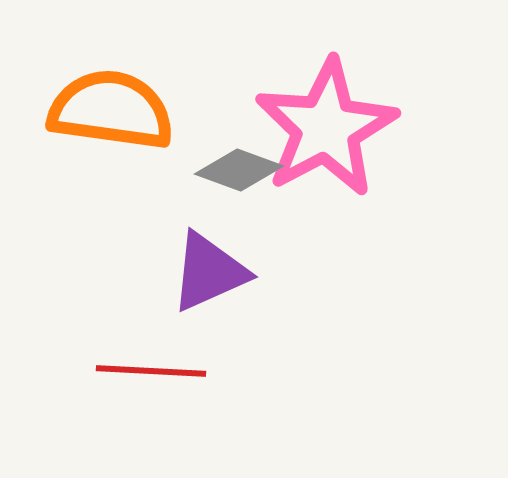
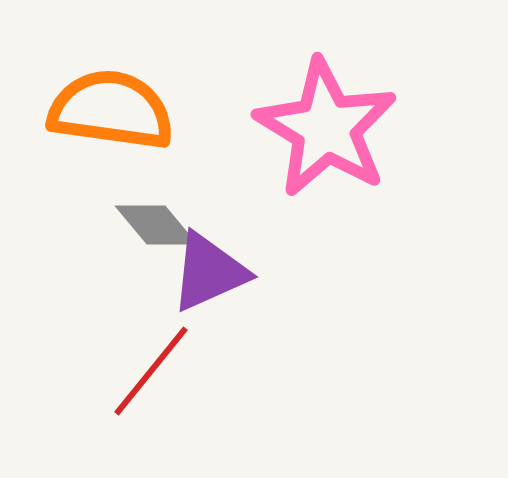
pink star: rotated 13 degrees counterclockwise
gray diamond: moved 83 px left, 55 px down; rotated 30 degrees clockwise
red line: rotated 54 degrees counterclockwise
